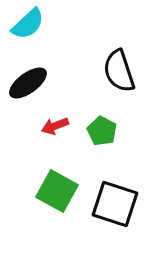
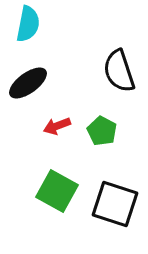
cyan semicircle: rotated 36 degrees counterclockwise
red arrow: moved 2 px right
